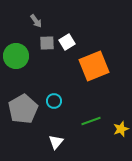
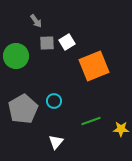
yellow star: rotated 21 degrees clockwise
